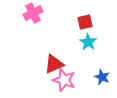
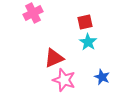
red triangle: moved 6 px up
